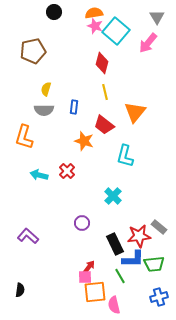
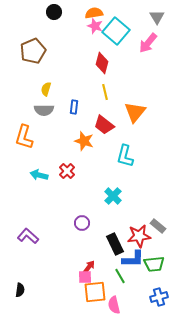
brown pentagon: rotated 10 degrees counterclockwise
gray rectangle: moved 1 px left, 1 px up
